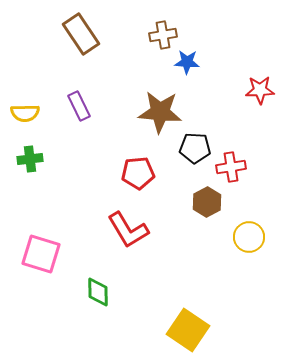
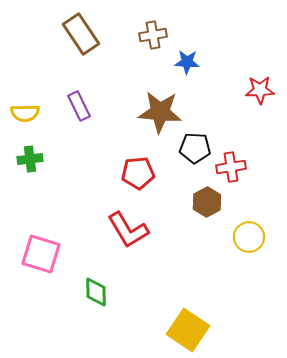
brown cross: moved 10 px left
green diamond: moved 2 px left
